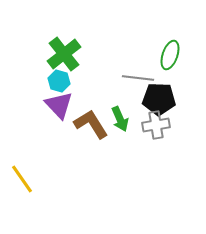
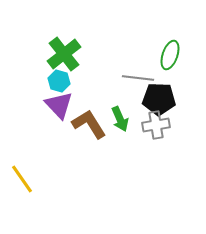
brown L-shape: moved 2 px left
